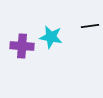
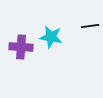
purple cross: moved 1 px left, 1 px down
